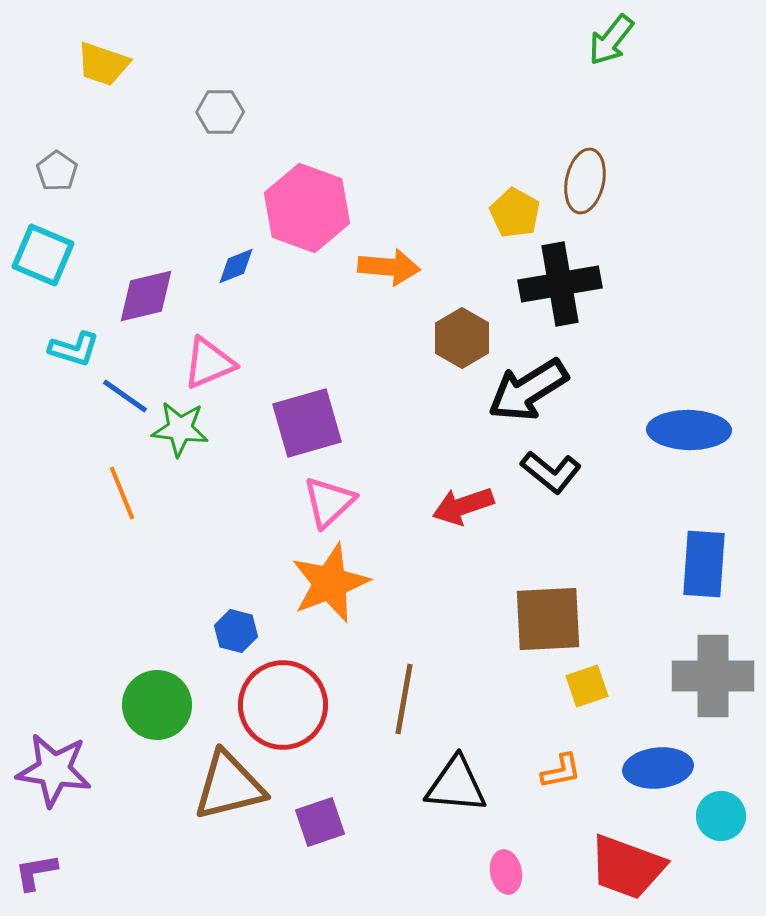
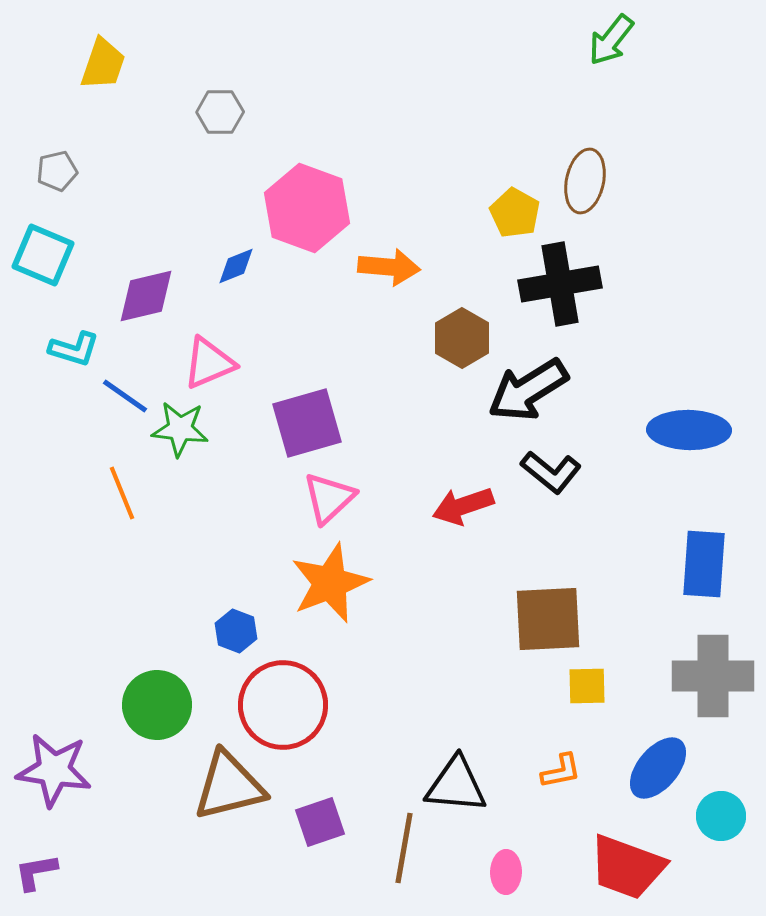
yellow trapezoid at (103, 64): rotated 90 degrees counterclockwise
gray pentagon at (57, 171): rotated 24 degrees clockwise
pink triangle at (329, 502): moved 4 px up
blue hexagon at (236, 631): rotated 6 degrees clockwise
yellow square at (587, 686): rotated 18 degrees clockwise
brown line at (404, 699): moved 149 px down
blue ellipse at (658, 768): rotated 44 degrees counterclockwise
pink ellipse at (506, 872): rotated 12 degrees clockwise
